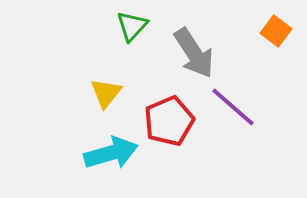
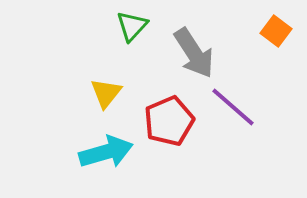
cyan arrow: moved 5 px left, 1 px up
